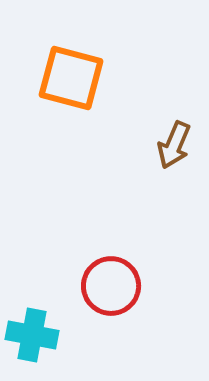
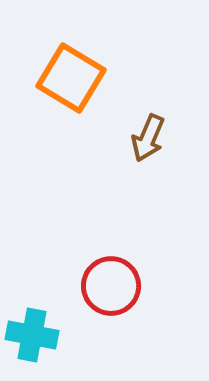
orange square: rotated 16 degrees clockwise
brown arrow: moved 26 px left, 7 px up
